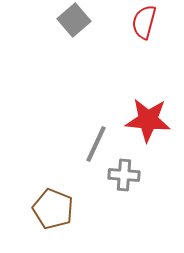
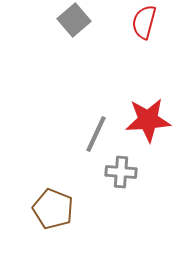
red star: rotated 9 degrees counterclockwise
gray line: moved 10 px up
gray cross: moved 3 px left, 3 px up
